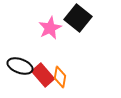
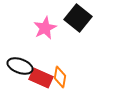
pink star: moved 5 px left
red rectangle: moved 2 px left, 3 px down; rotated 25 degrees counterclockwise
